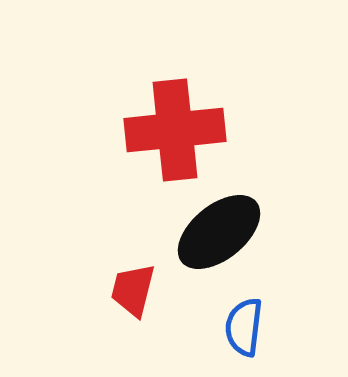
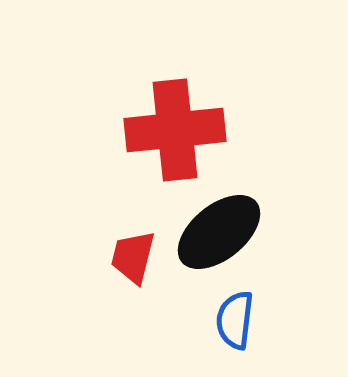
red trapezoid: moved 33 px up
blue semicircle: moved 9 px left, 7 px up
